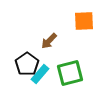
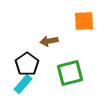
brown arrow: rotated 36 degrees clockwise
cyan rectangle: moved 17 px left, 10 px down
